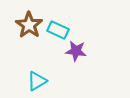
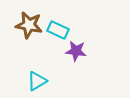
brown star: rotated 24 degrees counterclockwise
